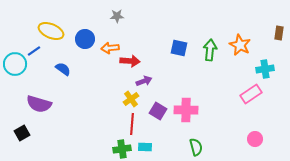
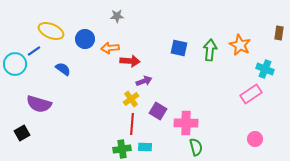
cyan cross: rotated 30 degrees clockwise
pink cross: moved 13 px down
